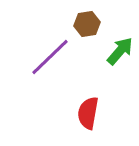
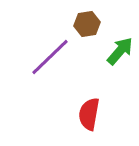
red semicircle: moved 1 px right, 1 px down
